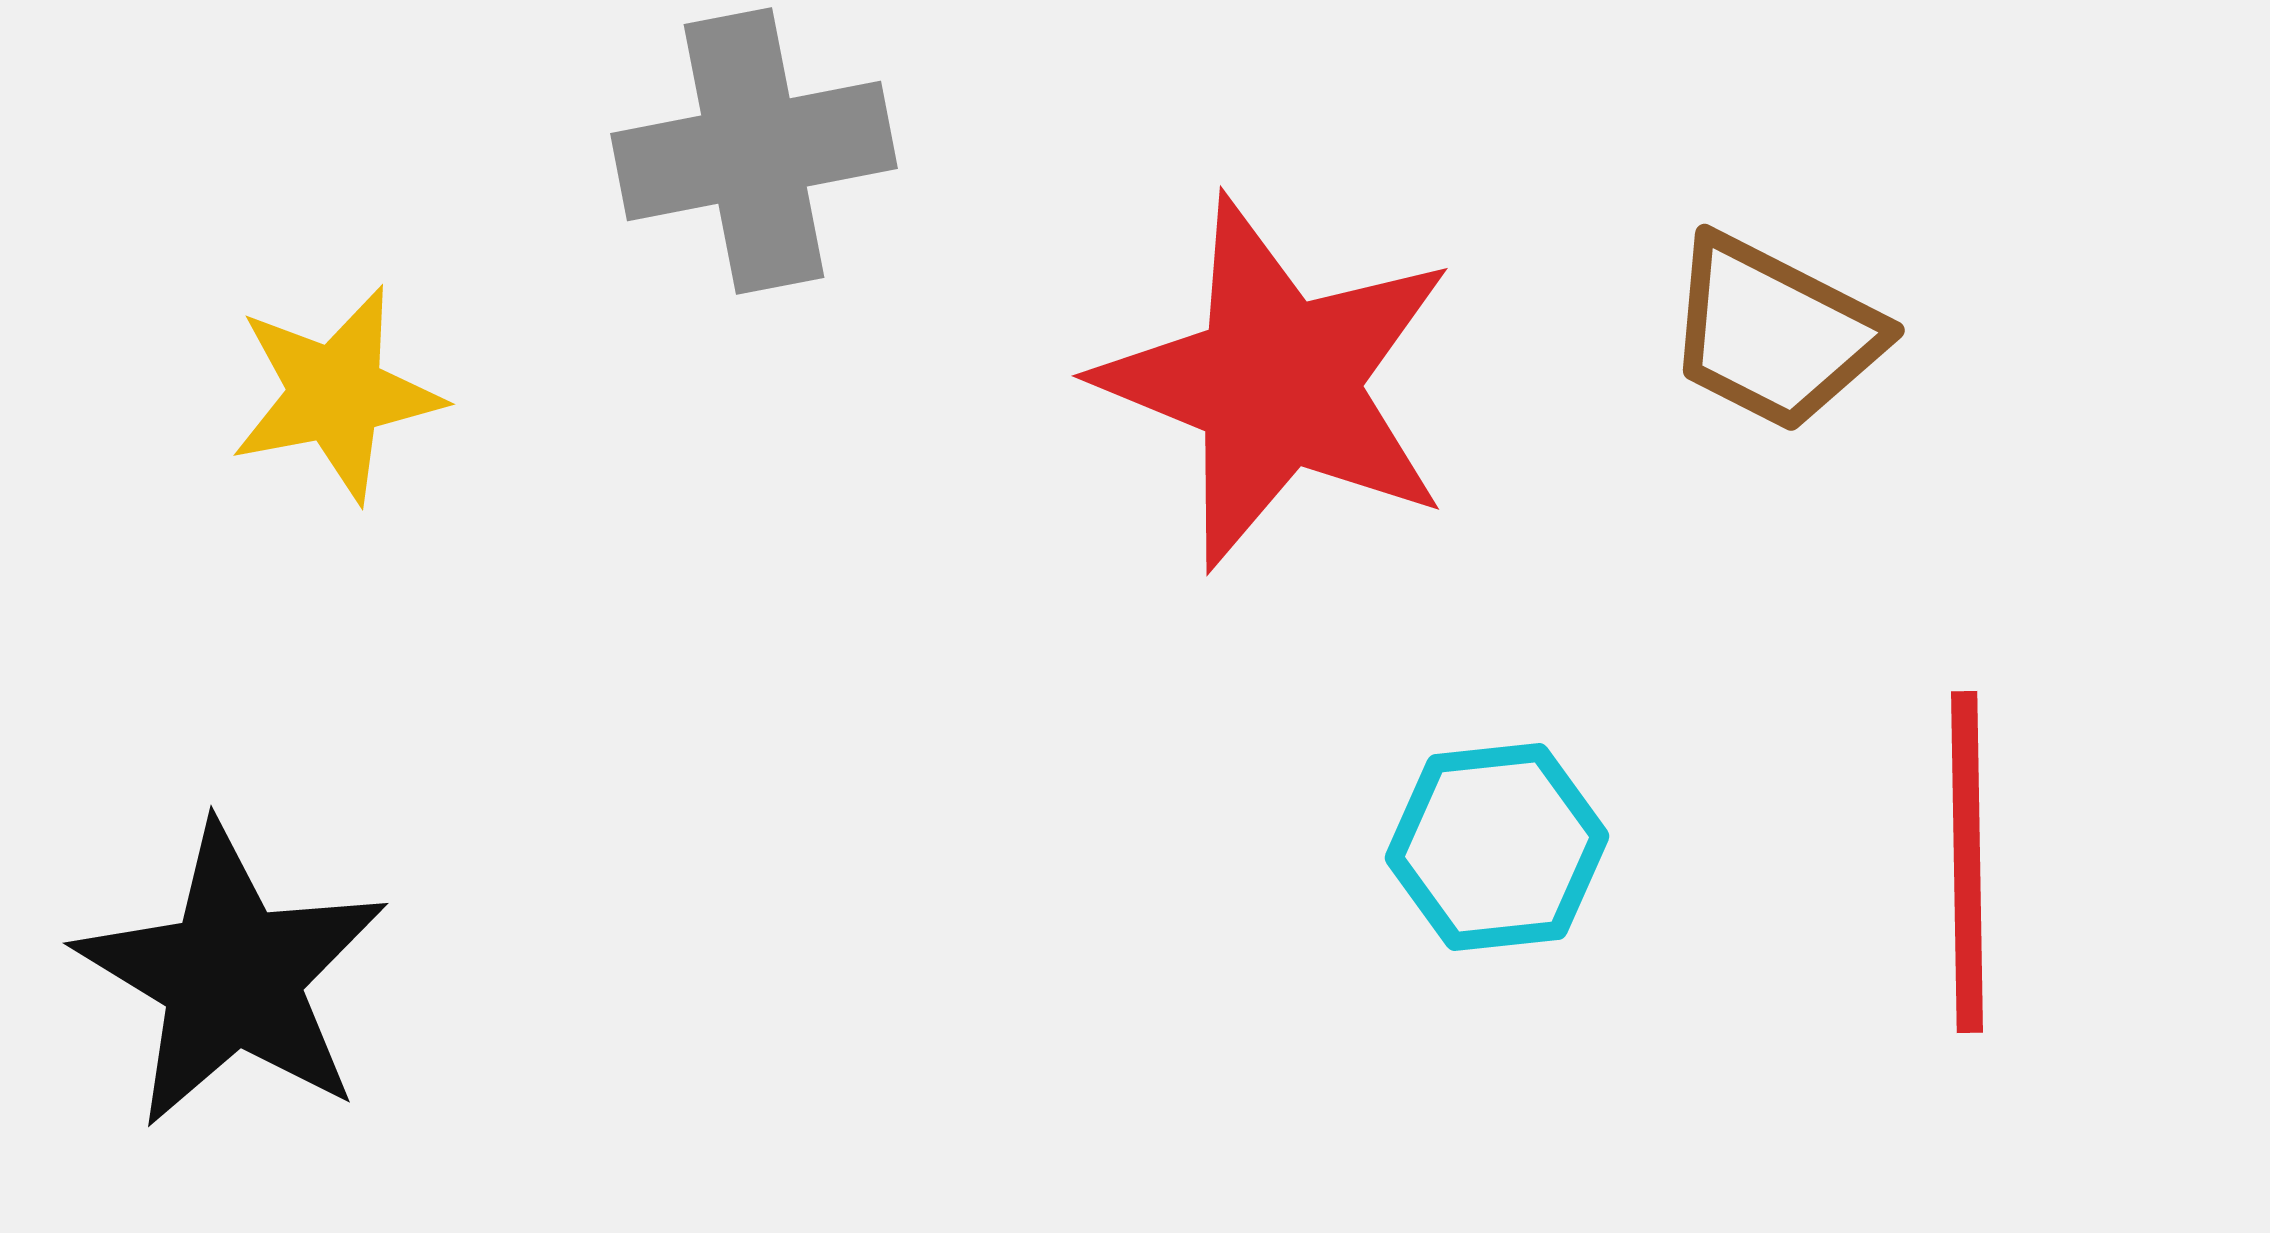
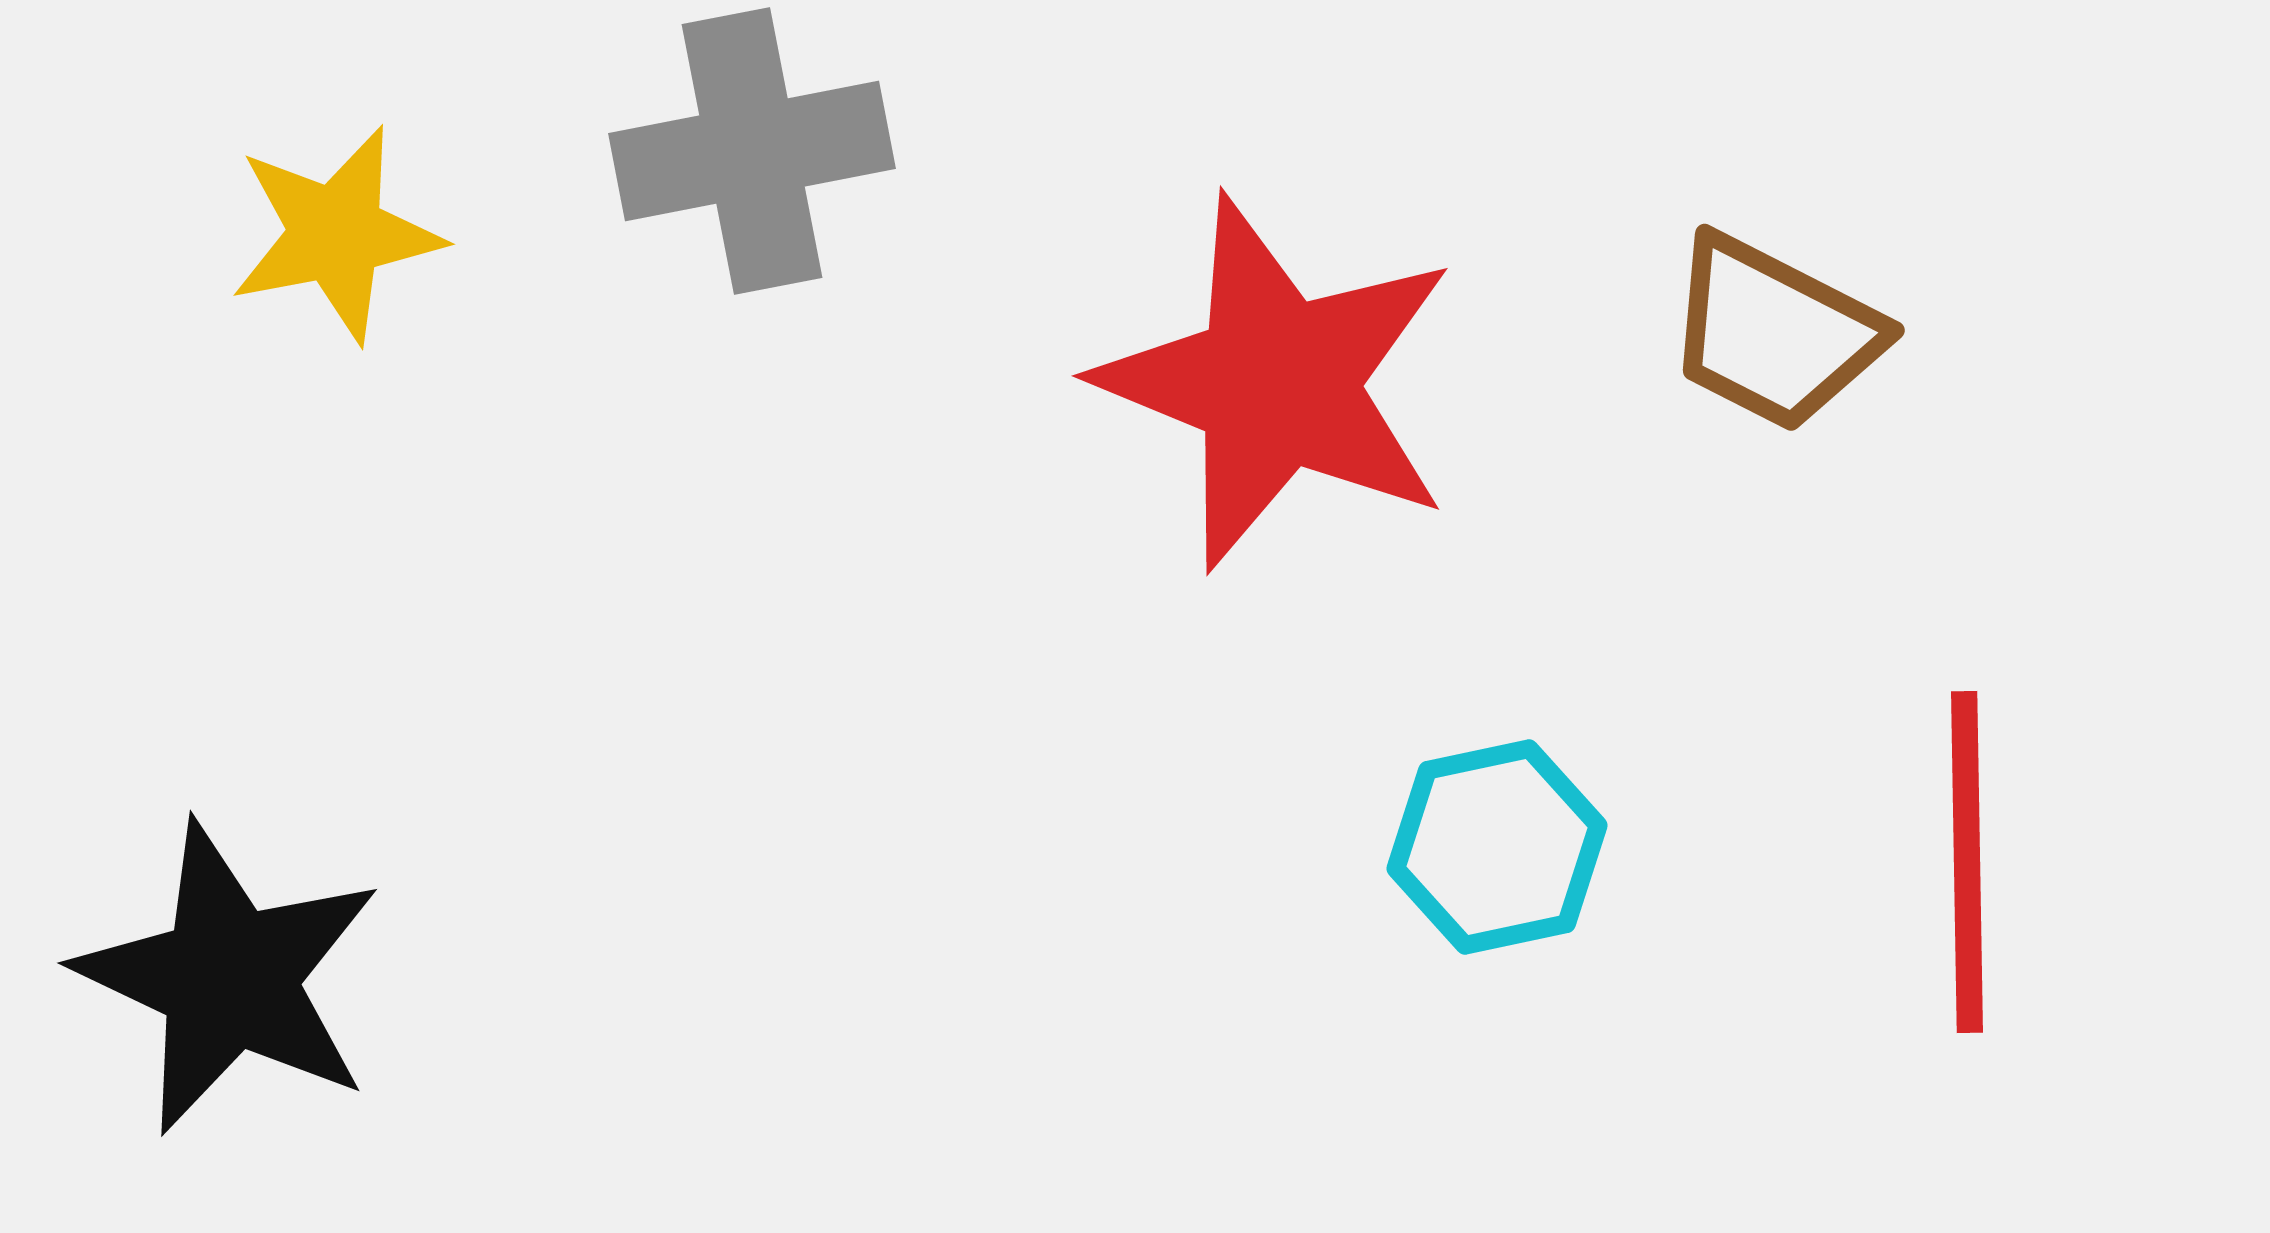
gray cross: moved 2 px left
yellow star: moved 160 px up
cyan hexagon: rotated 6 degrees counterclockwise
black star: moved 3 px left, 2 px down; rotated 6 degrees counterclockwise
